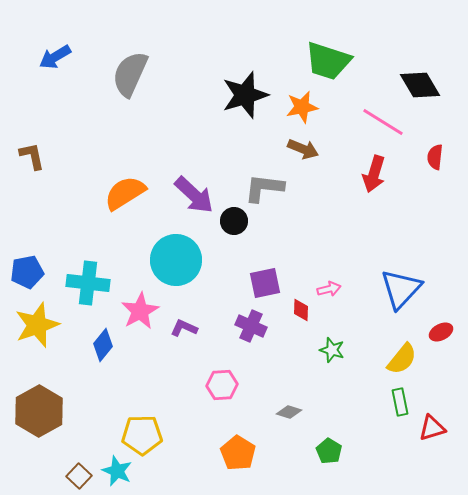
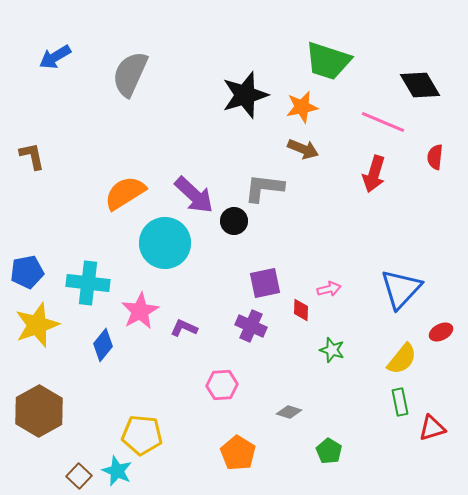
pink line: rotated 9 degrees counterclockwise
cyan circle: moved 11 px left, 17 px up
yellow pentagon: rotated 6 degrees clockwise
